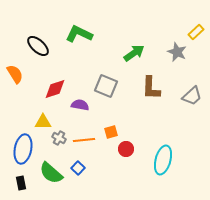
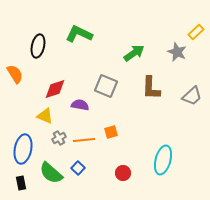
black ellipse: rotated 60 degrees clockwise
yellow triangle: moved 2 px right, 6 px up; rotated 24 degrees clockwise
gray cross: rotated 32 degrees clockwise
red circle: moved 3 px left, 24 px down
